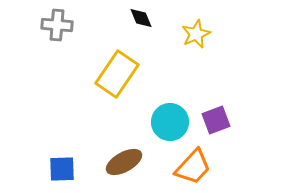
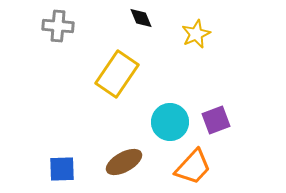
gray cross: moved 1 px right, 1 px down
